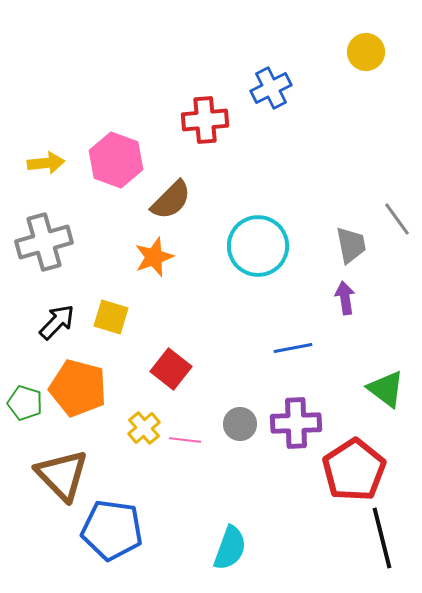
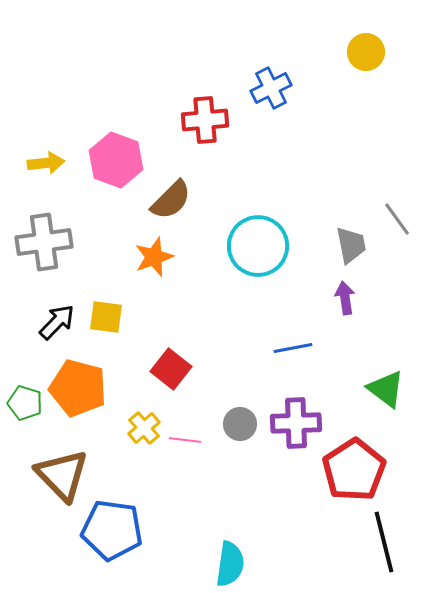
gray cross: rotated 8 degrees clockwise
yellow square: moved 5 px left; rotated 9 degrees counterclockwise
black line: moved 2 px right, 4 px down
cyan semicircle: moved 16 px down; rotated 12 degrees counterclockwise
